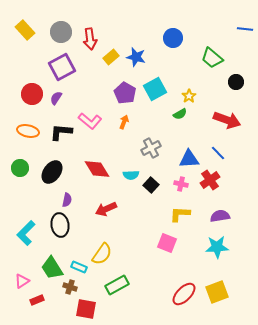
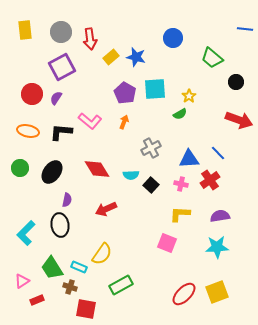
yellow rectangle at (25, 30): rotated 36 degrees clockwise
cyan square at (155, 89): rotated 25 degrees clockwise
red arrow at (227, 120): moved 12 px right
green rectangle at (117, 285): moved 4 px right
